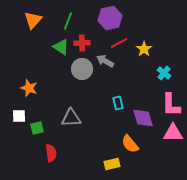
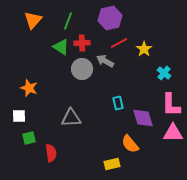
green square: moved 8 px left, 10 px down
